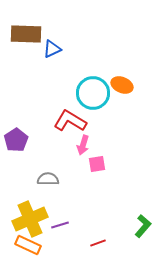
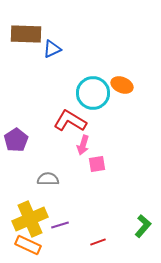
red line: moved 1 px up
